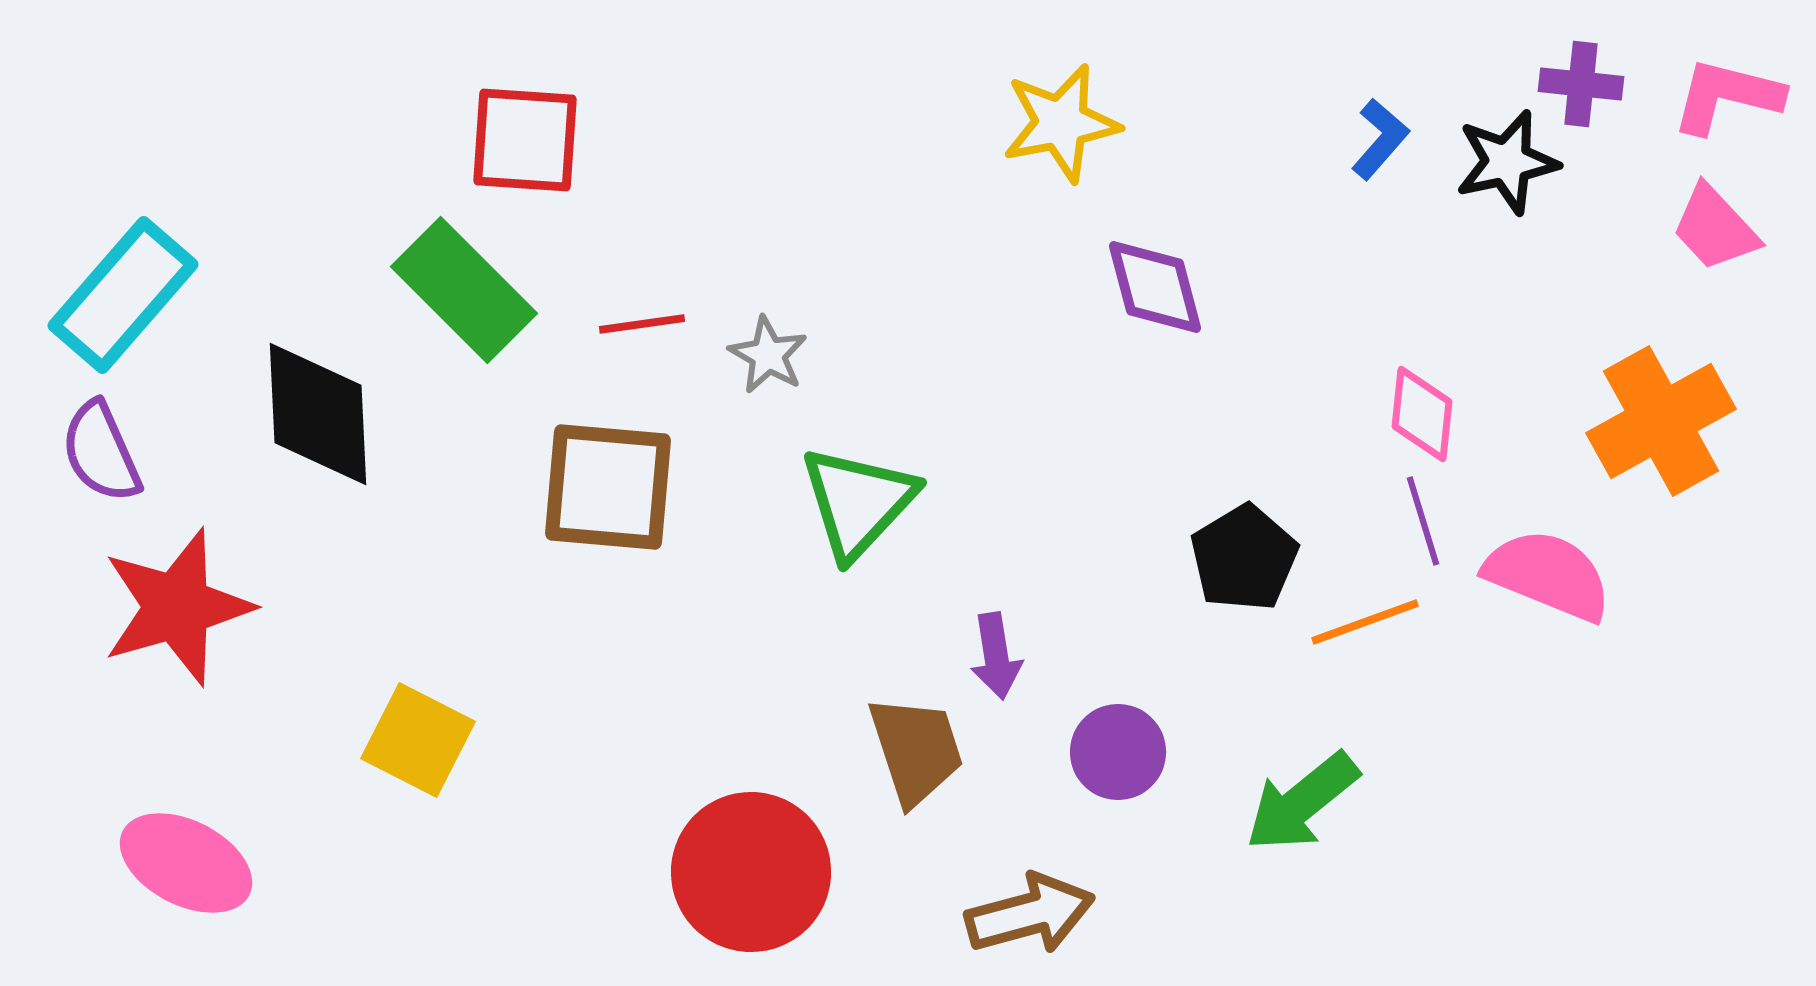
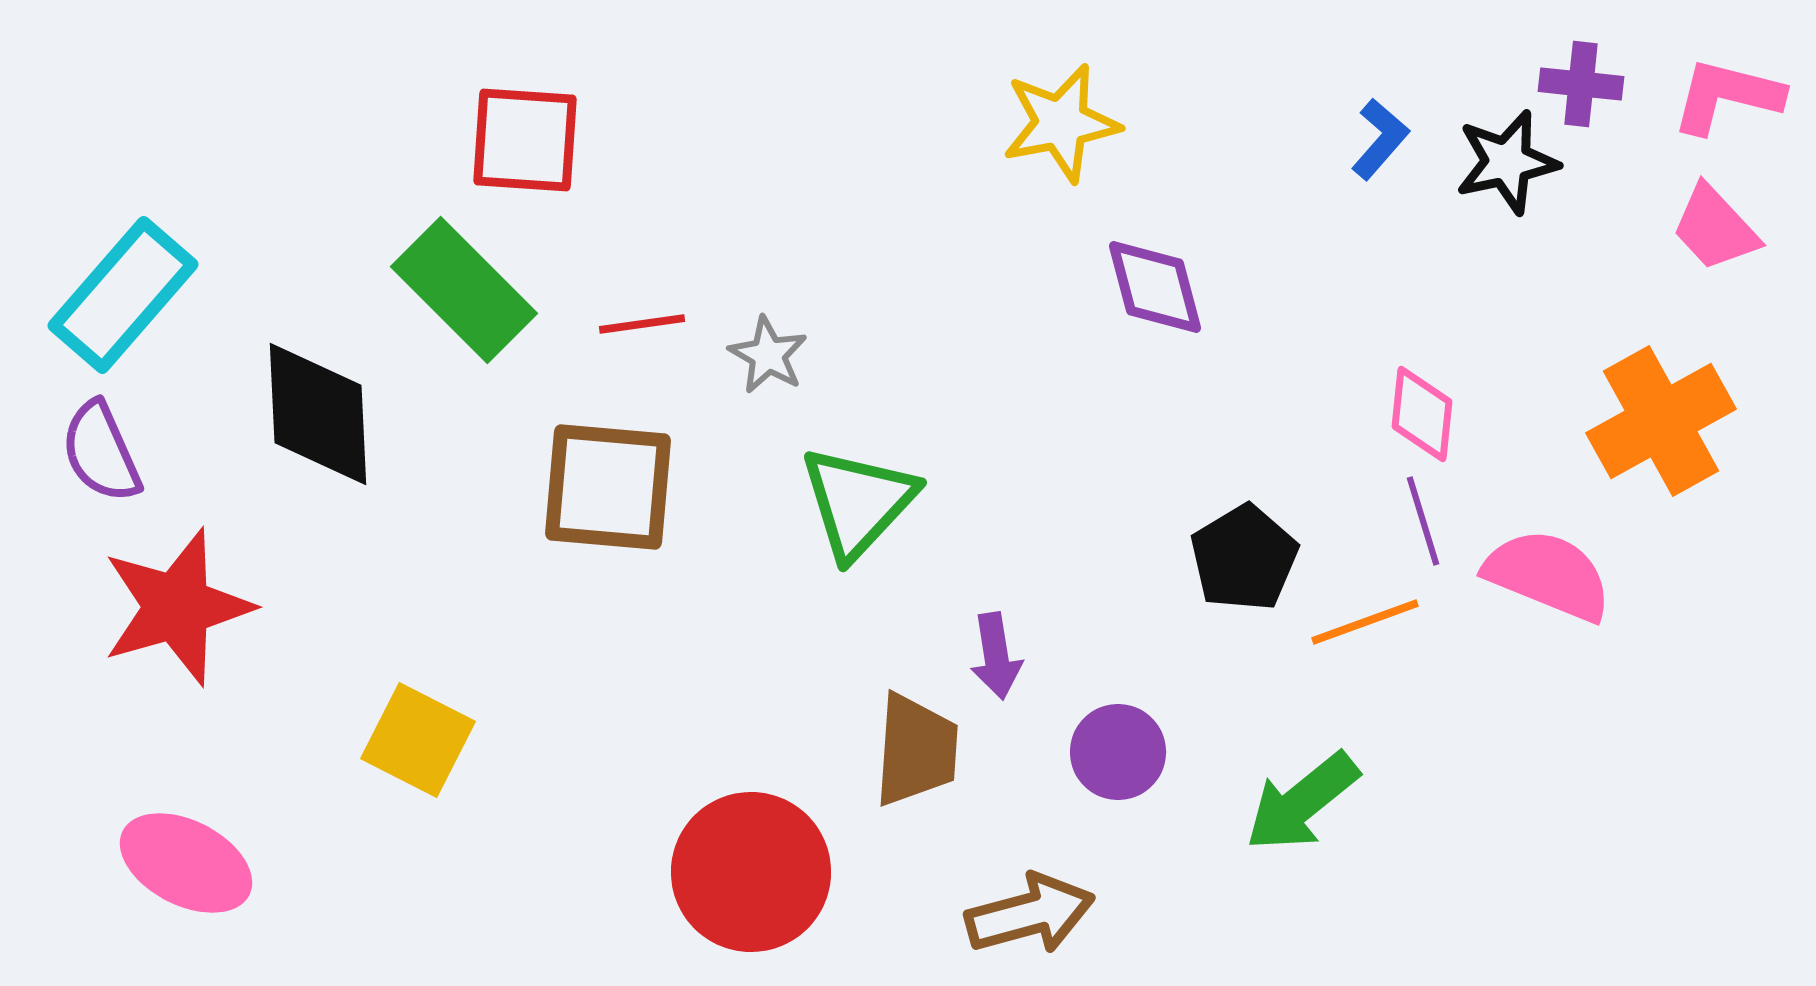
brown trapezoid: rotated 22 degrees clockwise
